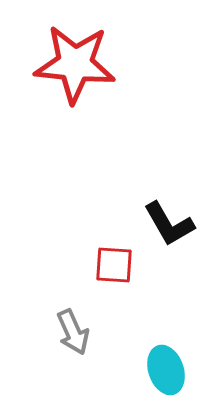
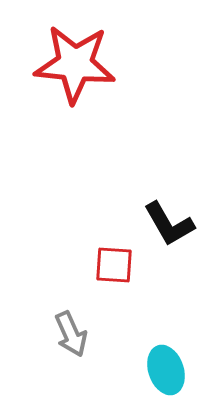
gray arrow: moved 2 px left, 2 px down
